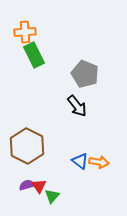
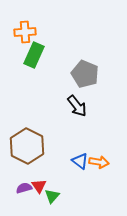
green rectangle: rotated 50 degrees clockwise
purple semicircle: moved 3 px left, 3 px down
